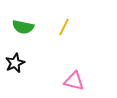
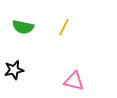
black star: moved 1 px left, 7 px down; rotated 12 degrees clockwise
